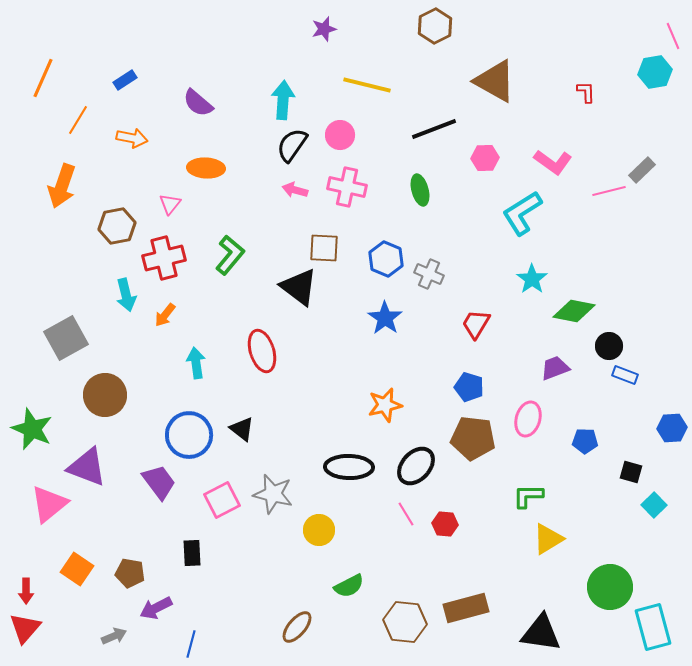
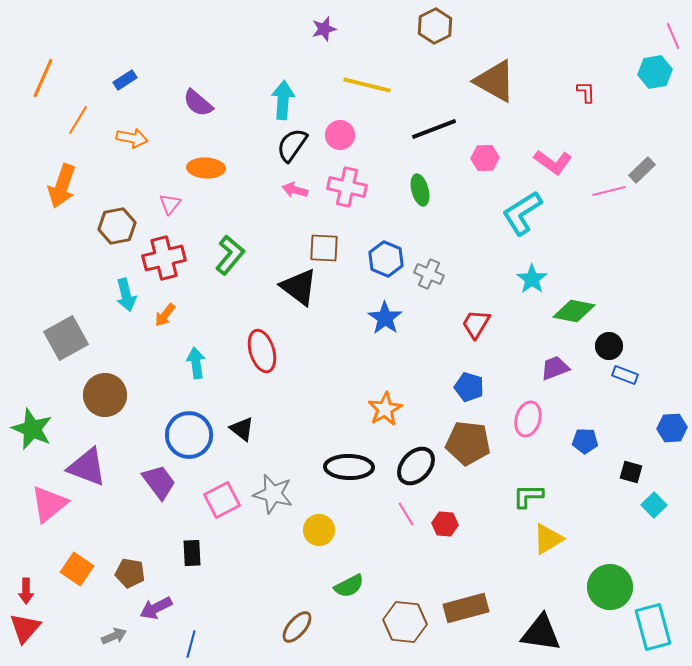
orange star at (385, 405): moved 4 px down; rotated 16 degrees counterclockwise
brown pentagon at (473, 438): moved 5 px left, 5 px down
